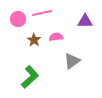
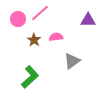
pink line: moved 2 px left; rotated 30 degrees counterclockwise
purple triangle: moved 3 px right, 1 px up
